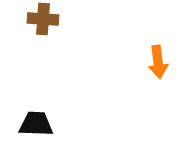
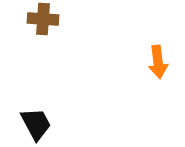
black trapezoid: rotated 60 degrees clockwise
